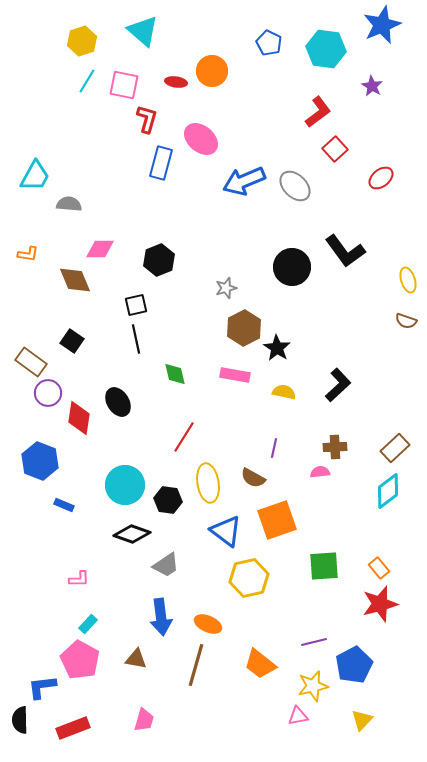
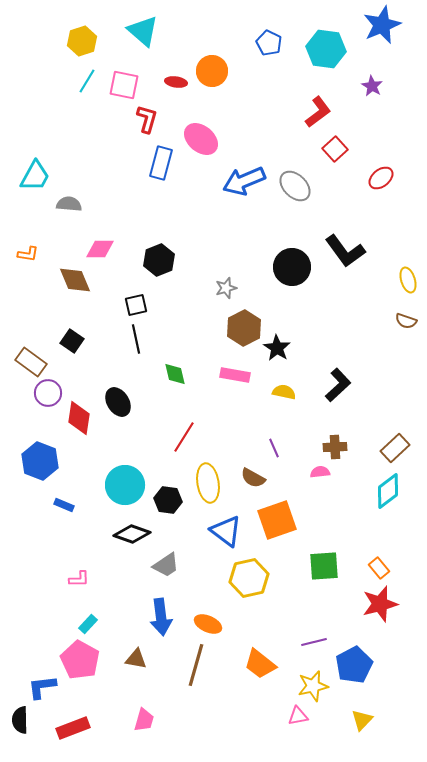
purple line at (274, 448): rotated 36 degrees counterclockwise
